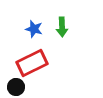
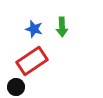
red rectangle: moved 2 px up; rotated 8 degrees counterclockwise
